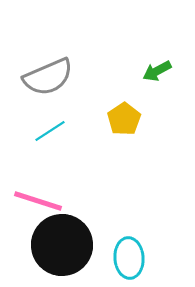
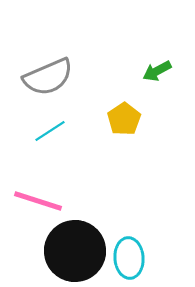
black circle: moved 13 px right, 6 px down
